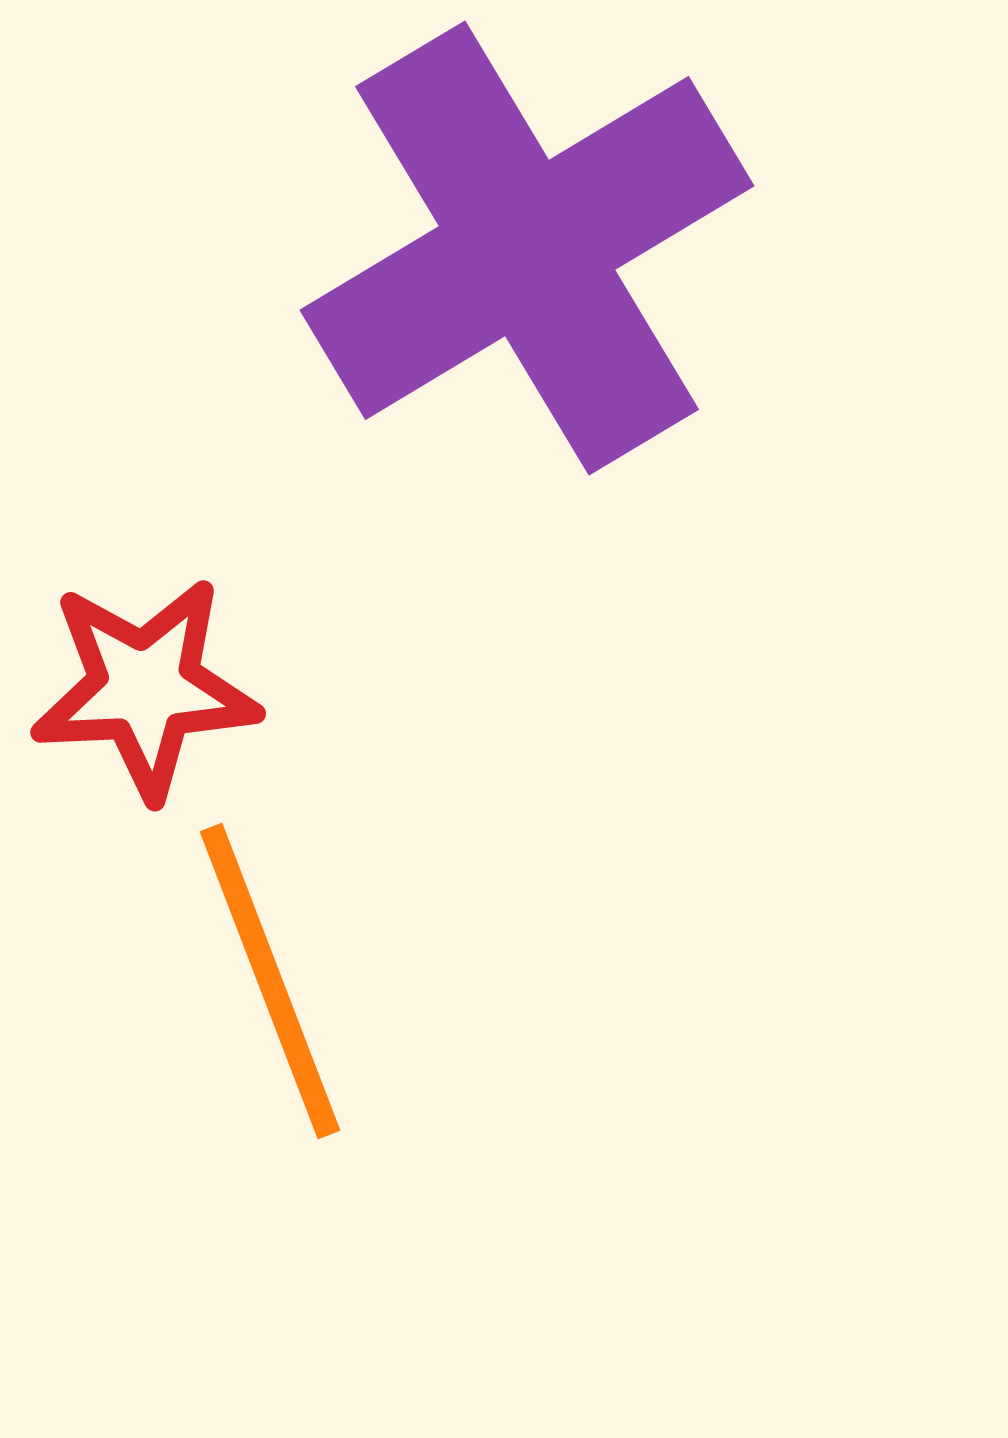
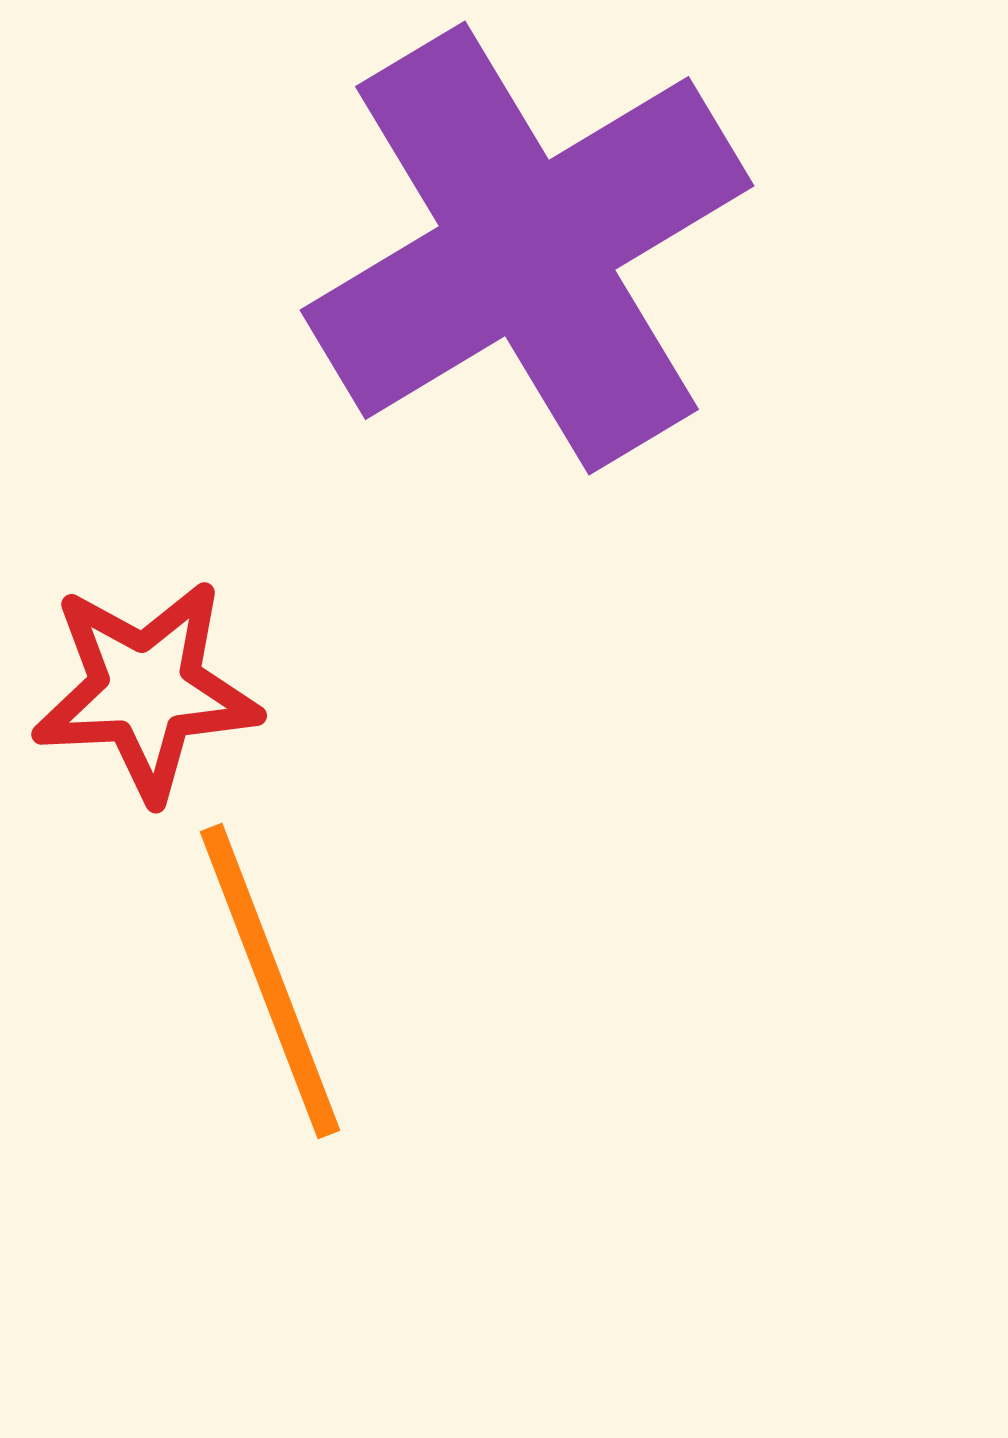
red star: moved 1 px right, 2 px down
